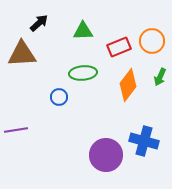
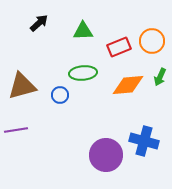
brown triangle: moved 32 px down; rotated 12 degrees counterclockwise
orange diamond: rotated 48 degrees clockwise
blue circle: moved 1 px right, 2 px up
